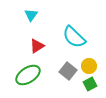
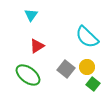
cyan semicircle: moved 13 px right
yellow circle: moved 2 px left, 1 px down
gray square: moved 2 px left, 2 px up
green ellipse: rotated 70 degrees clockwise
green square: moved 3 px right; rotated 24 degrees counterclockwise
